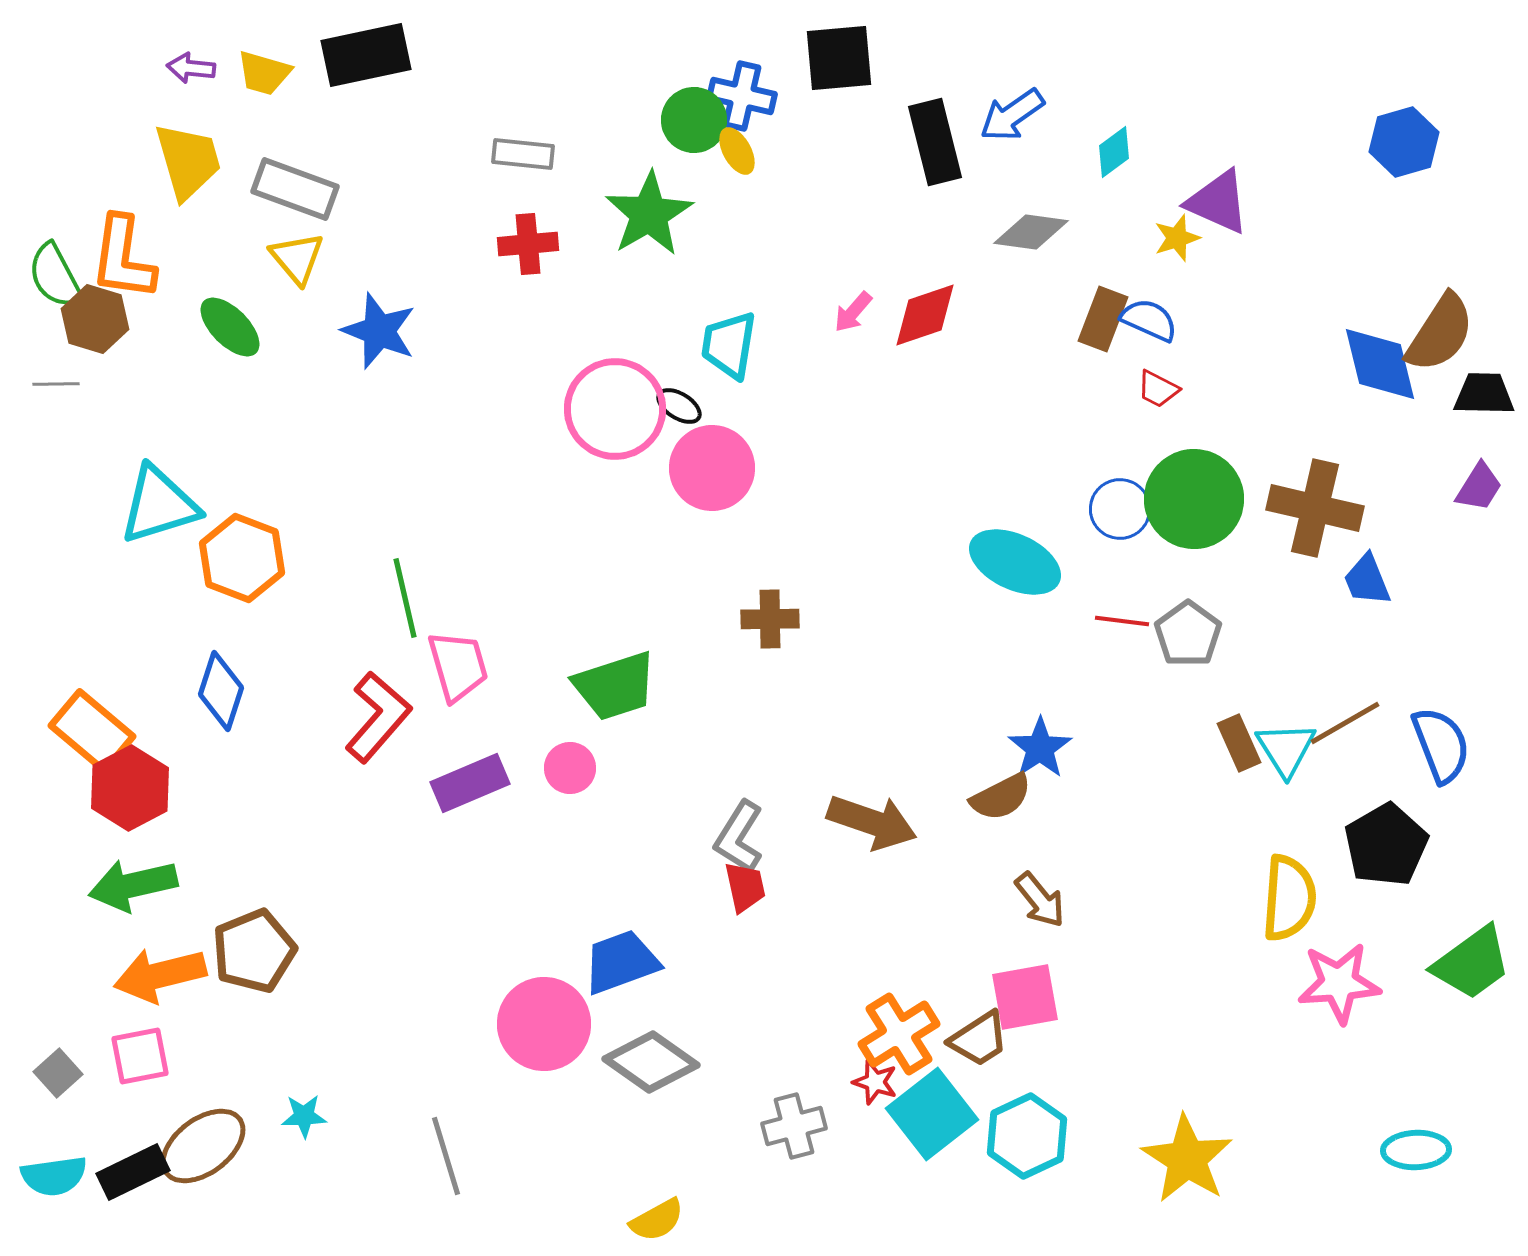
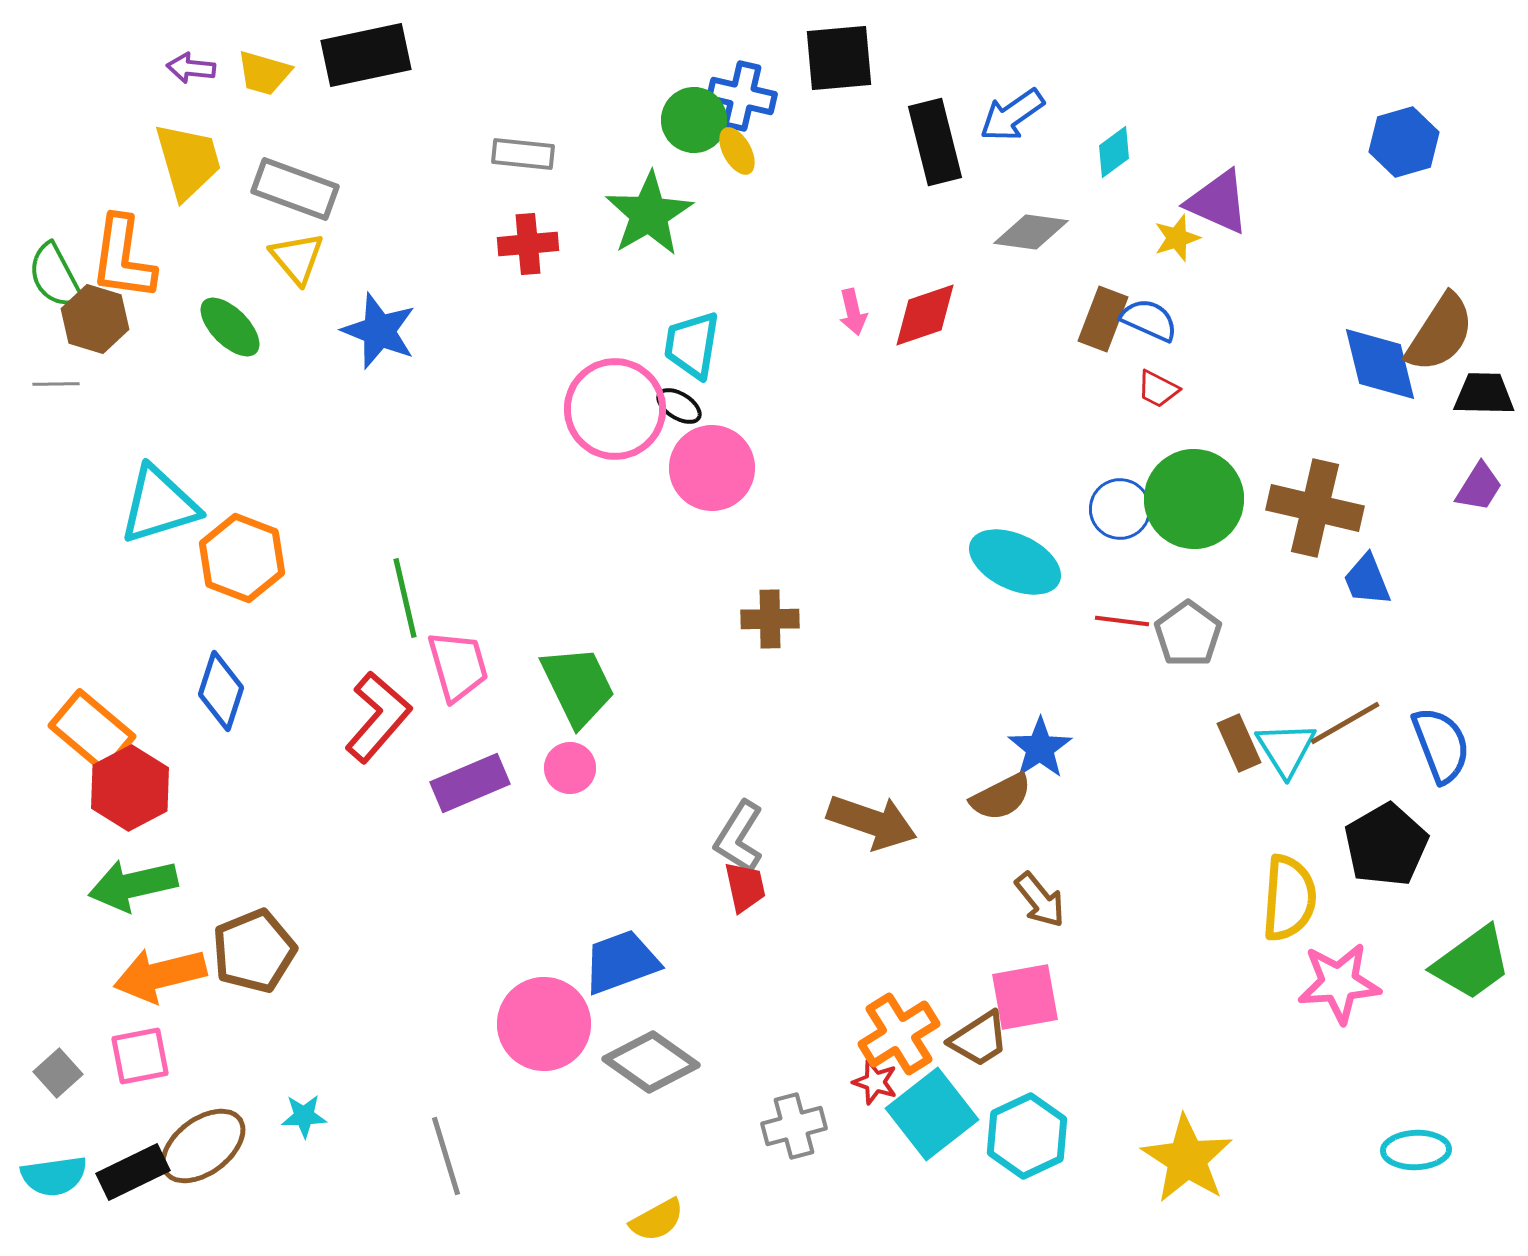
pink arrow at (853, 312): rotated 54 degrees counterclockwise
cyan trapezoid at (729, 345): moved 37 px left
green trapezoid at (615, 686): moved 37 px left; rotated 98 degrees counterclockwise
